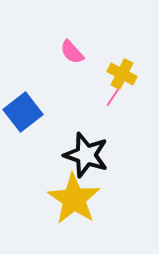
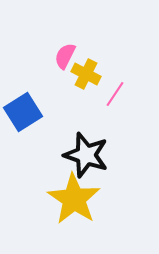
pink semicircle: moved 7 px left, 4 px down; rotated 68 degrees clockwise
yellow cross: moved 36 px left
blue square: rotated 6 degrees clockwise
